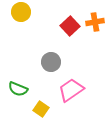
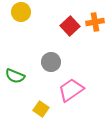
green semicircle: moved 3 px left, 13 px up
